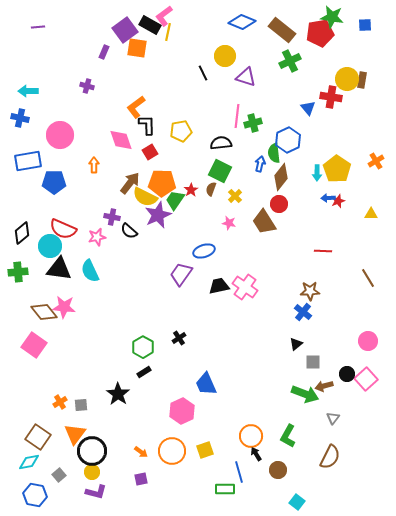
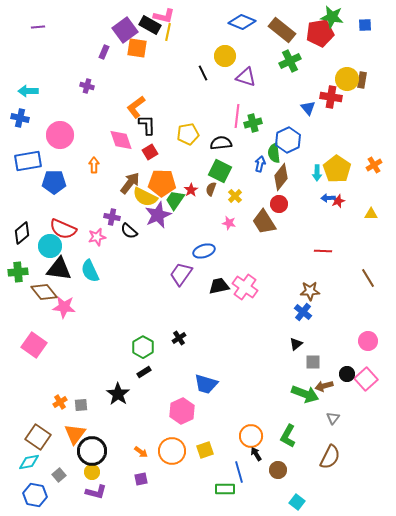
pink L-shape at (164, 16): rotated 130 degrees counterclockwise
yellow pentagon at (181, 131): moved 7 px right, 3 px down
orange cross at (376, 161): moved 2 px left, 4 px down
brown diamond at (44, 312): moved 20 px up
blue trapezoid at (206, 384): rotated 50 degrees counterclockwise
